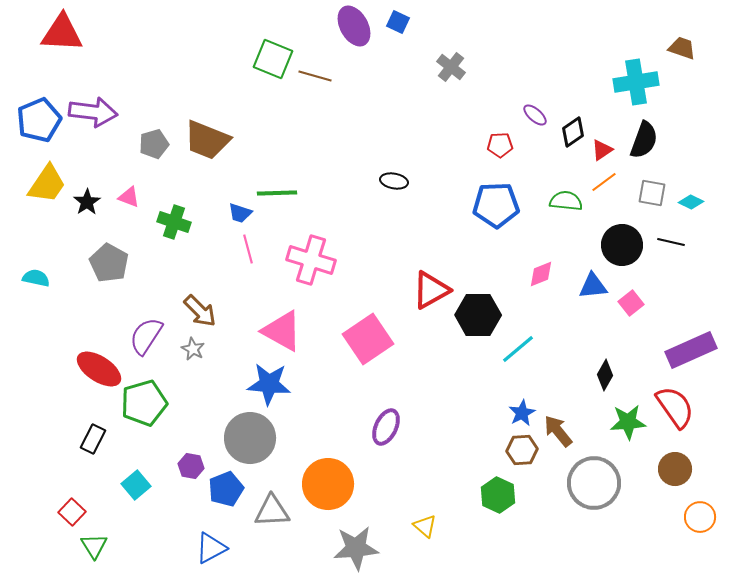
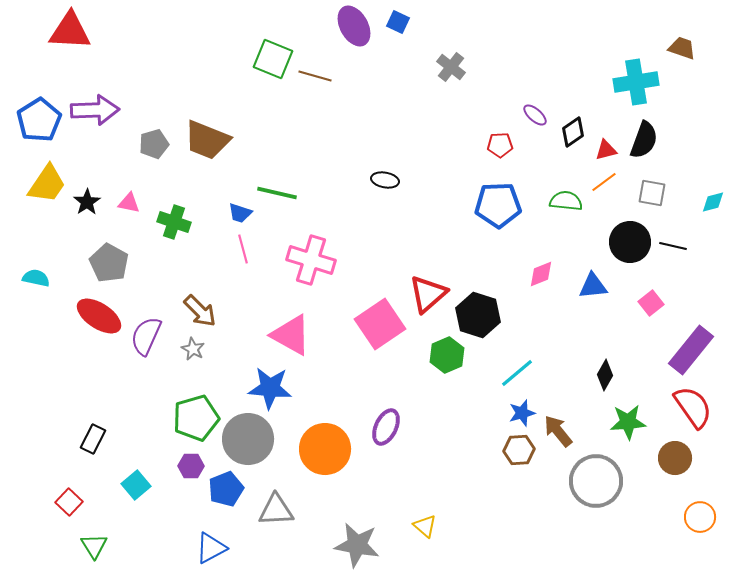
red triangle at (62, 33): moved 8 px right, 2 px up
purple arrow at (93, 112): moved 2 px right, 2 px up; rotated 9 degrees counterclockwise
blue pentagon at (39, 120): rotated 9 degrees counterclockwise
red triangle at (602, 150): moved 4 px right; rotated 20 degrees clockwise
black ellipse at (394, 181): moved 9 px left, 1 px up
green line at (277, 193): rotated 15 degrees clockwise
pink triangle at (129, 197): moved 6 px down; rotated 10 degrees counterclockwise
cyan diamond at (691, 202): moved 22 px right; rotated 40 degrees counterclockwise
blue pentagon at (496, 205): moved 2 px right
black line at (671, 242): moved 2 px right, 4 px down
black circle at (622, 245): moved 8 px right, 3 px up
pink line at (248, 249): moved 5 px left
red triangle at (431, 290): moved 3 px left, 4 px down; rotated 12 degrees counterclockwise
pink square at (631, 303): moved 20 px right
black hexagon at (478, 315): rotated 18 degrees clockwise
pink triangle at (282, 331): moved 9 px right, 4 px down
purple semicircle at (146, 336): rotated 9 degrees counterclockwise
pink square at (368, 339): moved 12 px right, 15 px up
cyan line at (518, 349): moved 1 px left, 24 px down
purple rectangle at (691, 350): rotated 27 degrees counterclockwise
red ellipse at (99, 369): moved 53 px up
blue star at (269, 384): moved 1 px right, 4 px down
green pentagon at (144, 403): moved 52 px right, 15 px down
red semicircle at (675, 407): moved 18 px right
blue star at (522, 413): rotated 12 degrees clockwise
gray circle at (250, 438): moved 2 px left, 1 px down
brown hexagon at (522, 450): moved 3 px left
purple hexagon at (191, 466): rotated 10 degrees counterclockwise
brown circle at (675, 469): moved 11 px up
gray circle at (594, 483): moved 2 px right, 2 px up
orange circle at (328, 484): moved 3 px left, 35 px up
green hexagon at (498, 495): moved 51 px left, 140 px up; rotated 12 degrees clockwise
gray triangle at (272, 511): moved 4 px right, 1 px up
red square at (72, 512): moved 3 px left, 10 px up
gray star at (356, 548): moved 1 px right, 3 px up; rotated 15 degrees clockwise
